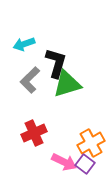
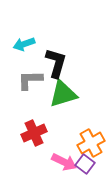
gray L-shape: rotated 44 degrees clockwise
green triangle: moved 4 px left, 10 px down
